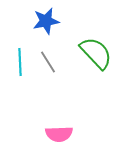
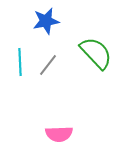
gray line: moved 3 px down; rotated 70 degrees clockwise
